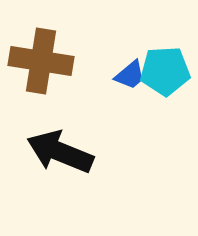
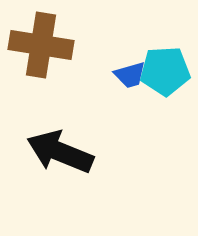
brown cross: moved 16 px up
blue trapezoid: rotated 24 degrees clockwise
